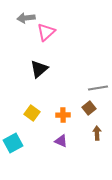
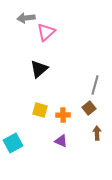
gray line: moved 3 px left, 3 px up; rotated 66 degrees counterclockwise
yellow square: moved 8 px right, 3 px up; rotated 21 degrees counterclockwise
